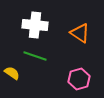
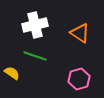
white cross: rotated 20 degrees counterclockwise
